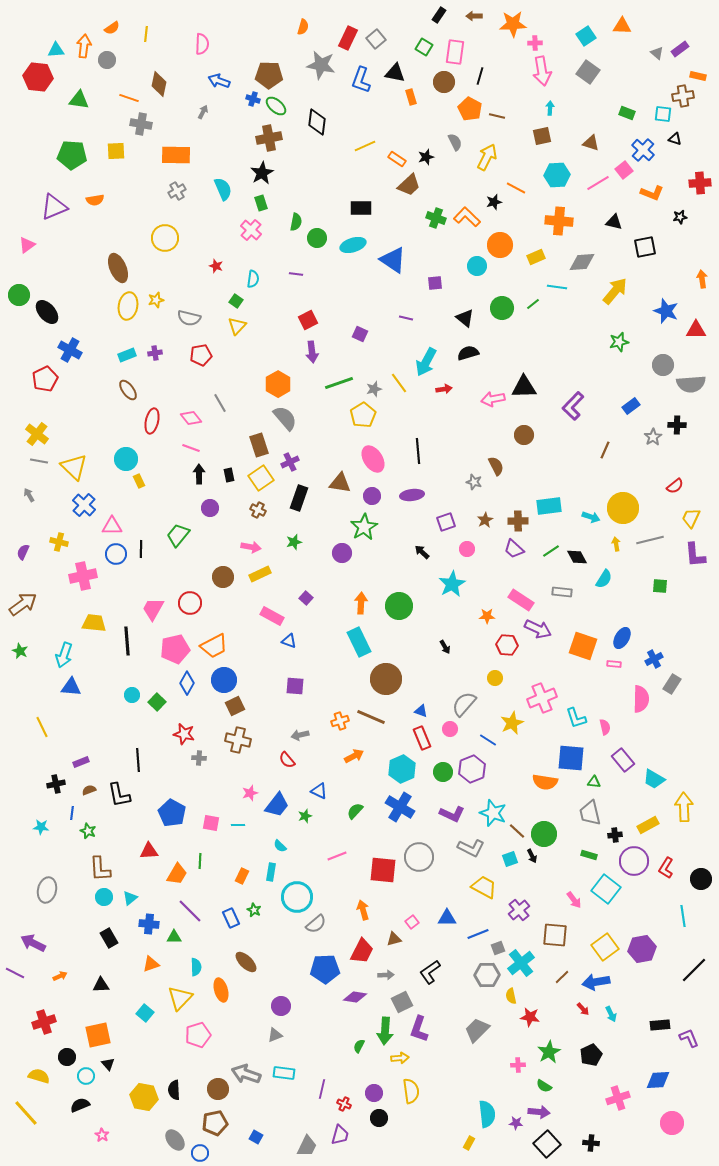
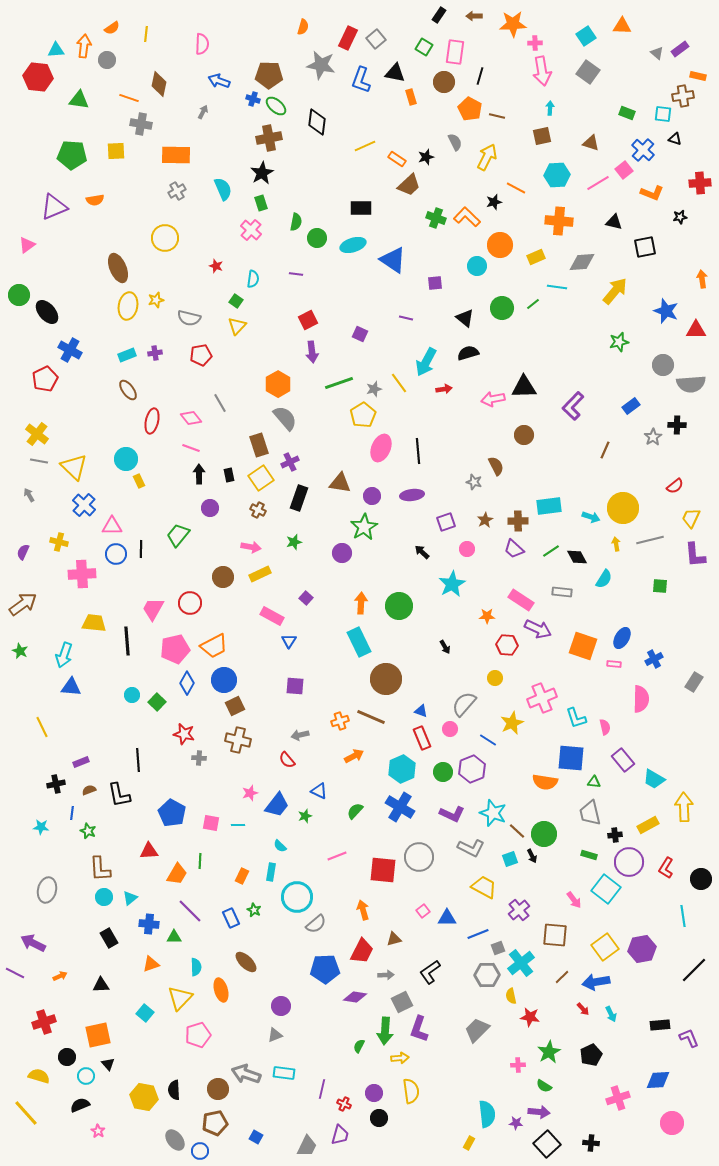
pink ellipse at (373, 459): moved 8 px right, 11 px up; rotated 56 degrees clockwise
pink cross at (83, 576): moved 1 px left, 2 px up; rotated 8 degrees clockwise
blue triangle at (289, 641): rotated 42 degrees clockwise
gray rectangle at (672, 684): moved 22 px right, 2 px up
purple circle at (634, 861): moved 5 px left, 1 px down
pink square at (412, 922): moved 11 px right, 11 px up
pink star at (102, 1135): moved 4 px left, 4 px up
blue circle at (200, 1153): moved 2 px up
